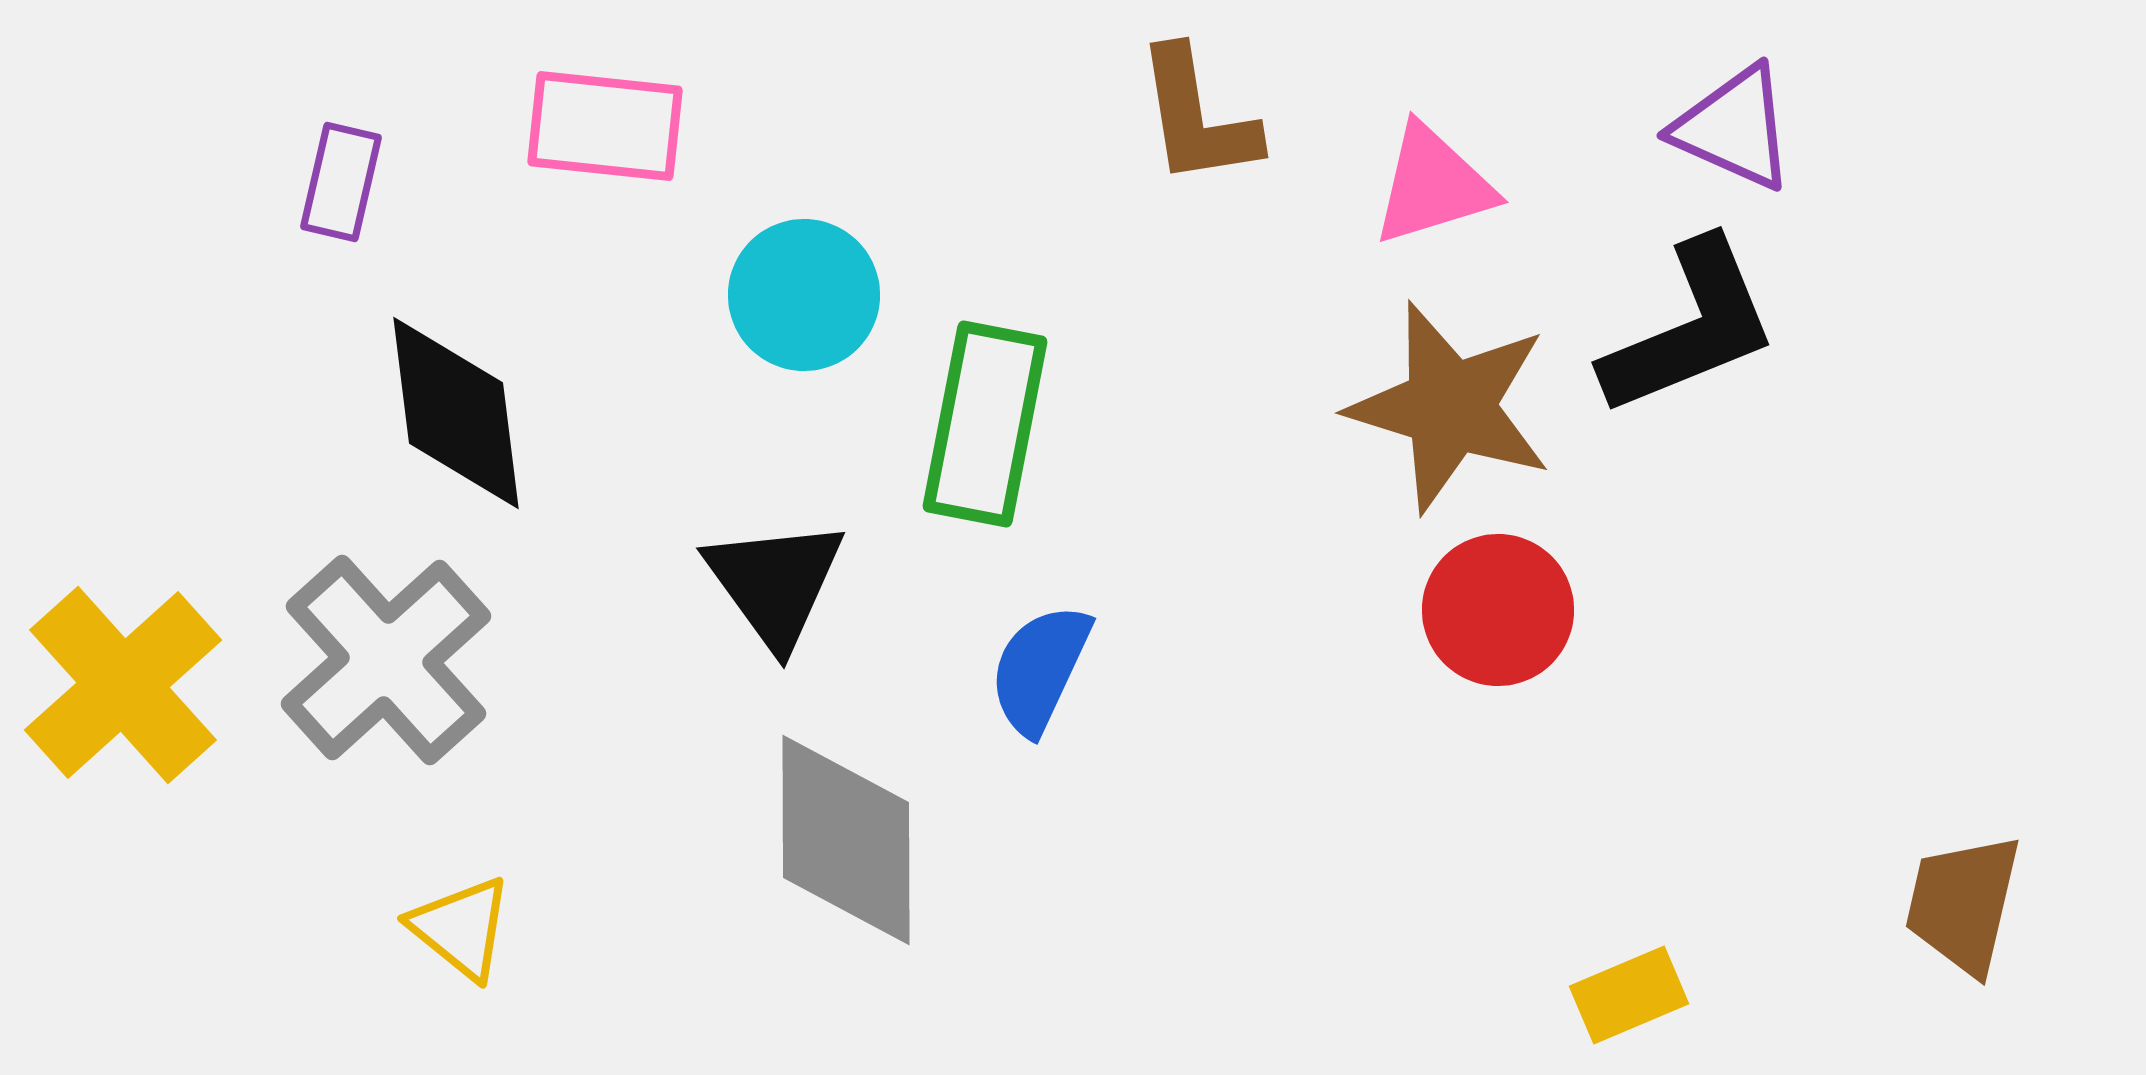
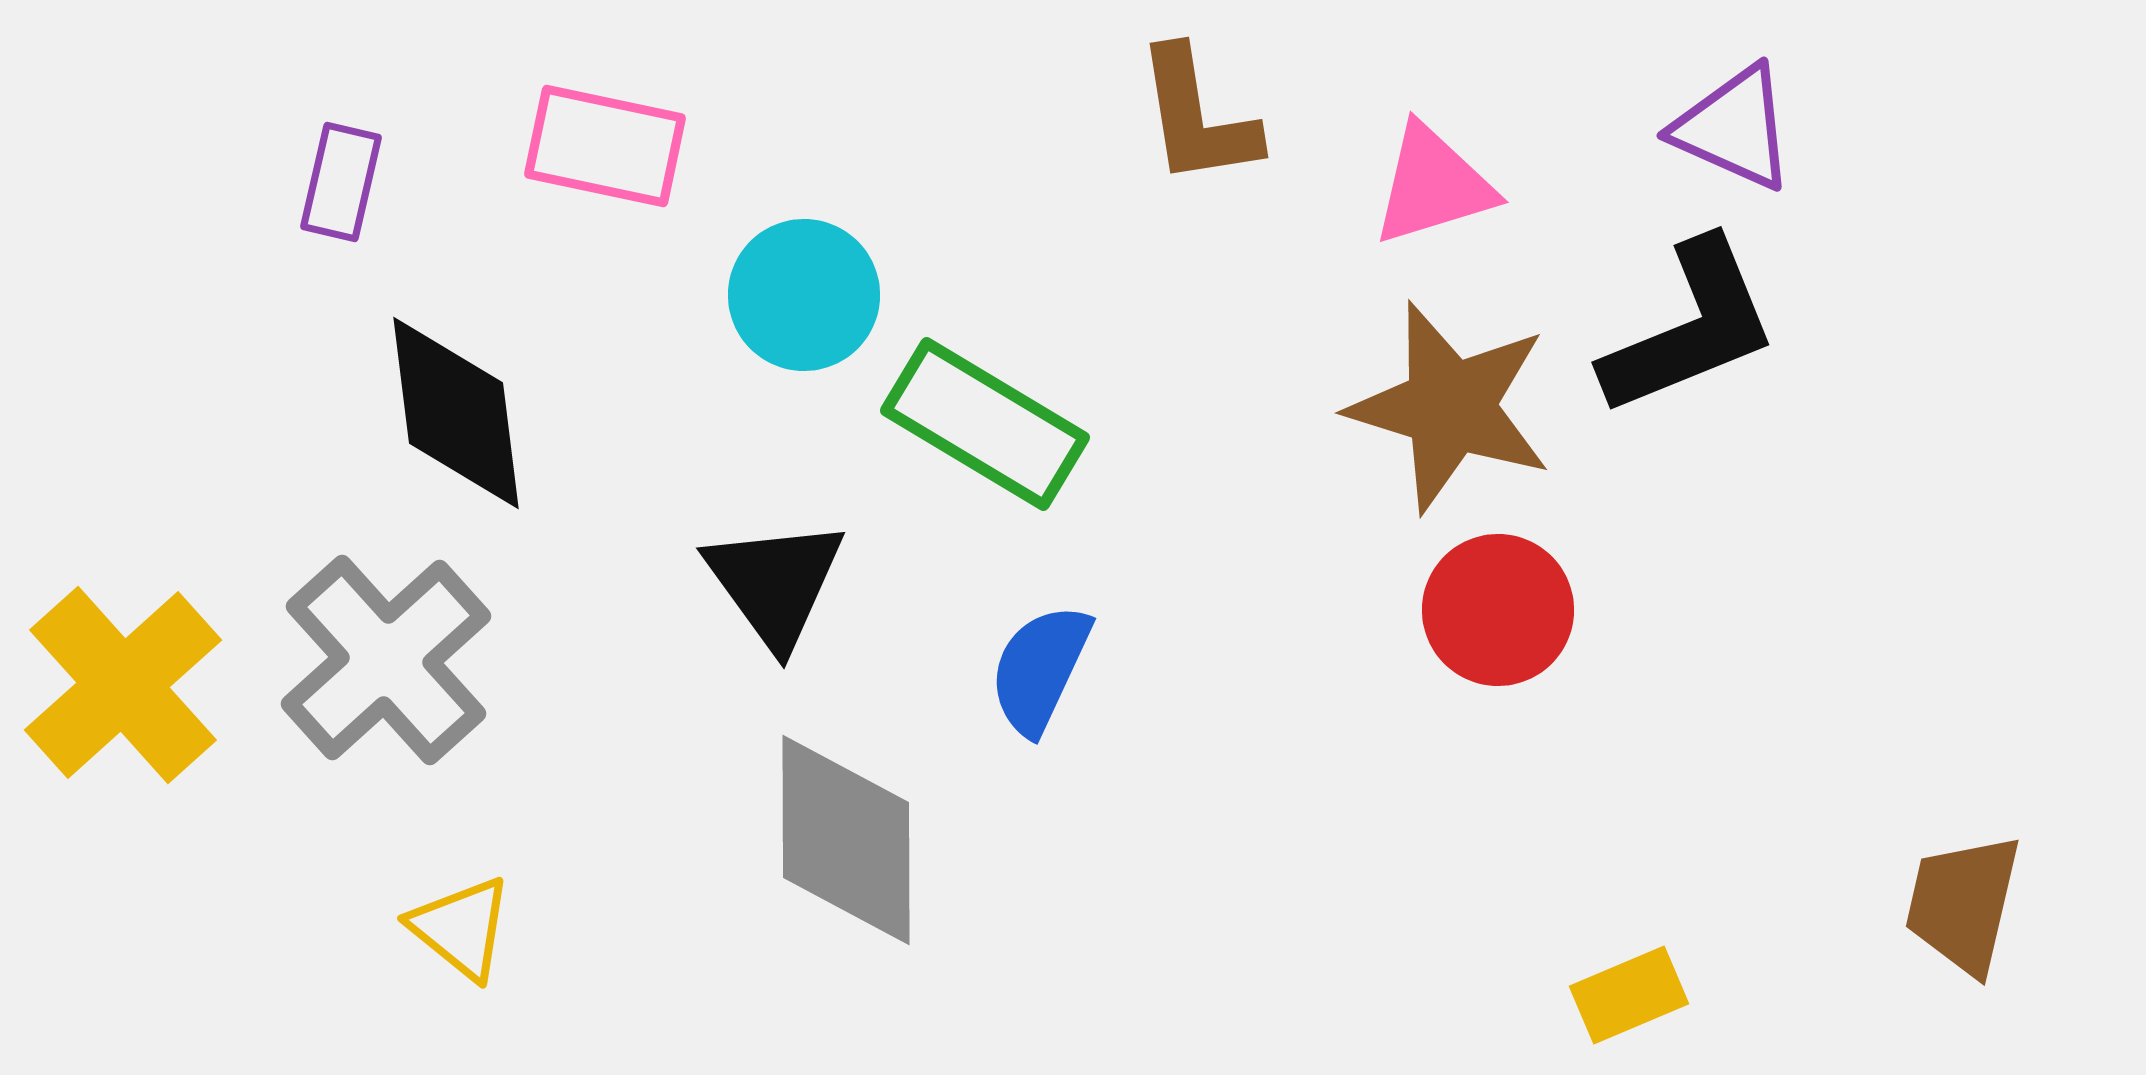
pink rectangle: moved 20 px down; rotated 6 degrees clockwise
green rectangle: rotated 70 degrees counterclockwise
